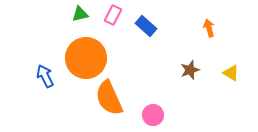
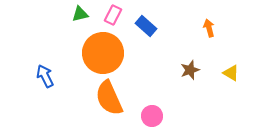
orange circle: moved 17 px right, 5 px up
pink circle: moved 1 px left, 1 px down
